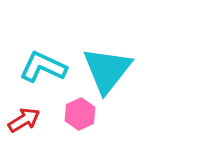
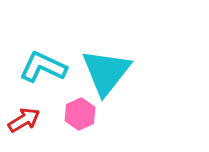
cyan triangle: moved 1 px left, 2 px down
